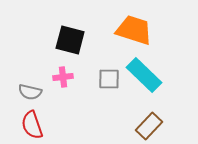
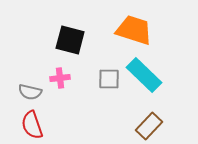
pink cross: moved 3 px left, 1 px down
